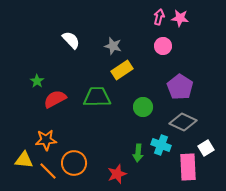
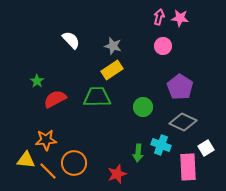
yellow rectangle: moved 10 px left
yellow triangle: moved 2 px right
